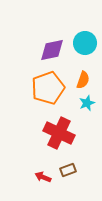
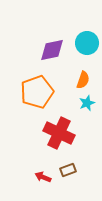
cyan circle: moved 2 px right
orange pentagon: moved 11 px left, 4 px down
